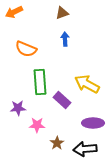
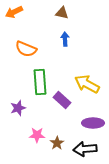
brown triangle: rotated 32 degrees clockwise
purple star: rotated 14 degrees counterclockwise
pink star: moved 10 px down
